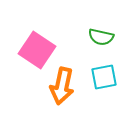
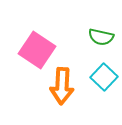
cyan square: rotated 36 degrees counterclockwise
orange arrow: rotated 9 degrees counterclockwise
